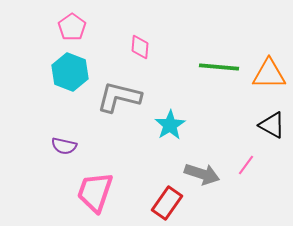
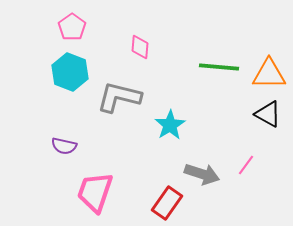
black triangle: moved 4 px left, 11 px up
